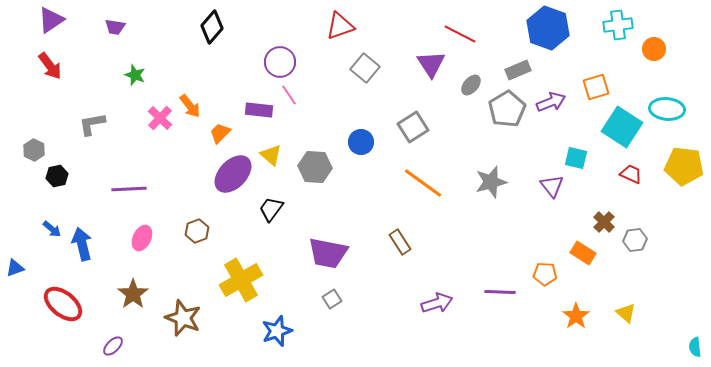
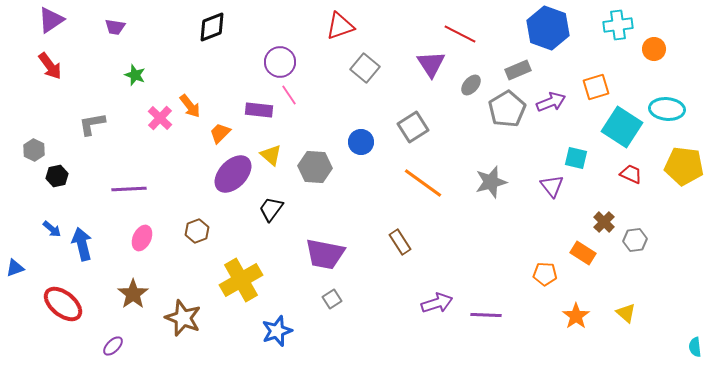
black diamond at (212, 27): rotated 28 degrees clockwise
purple trapezoid at (328, 253): moved 3 px left, 1 px down
purple line at (500, 292): moved 14 px left, 23 px down
